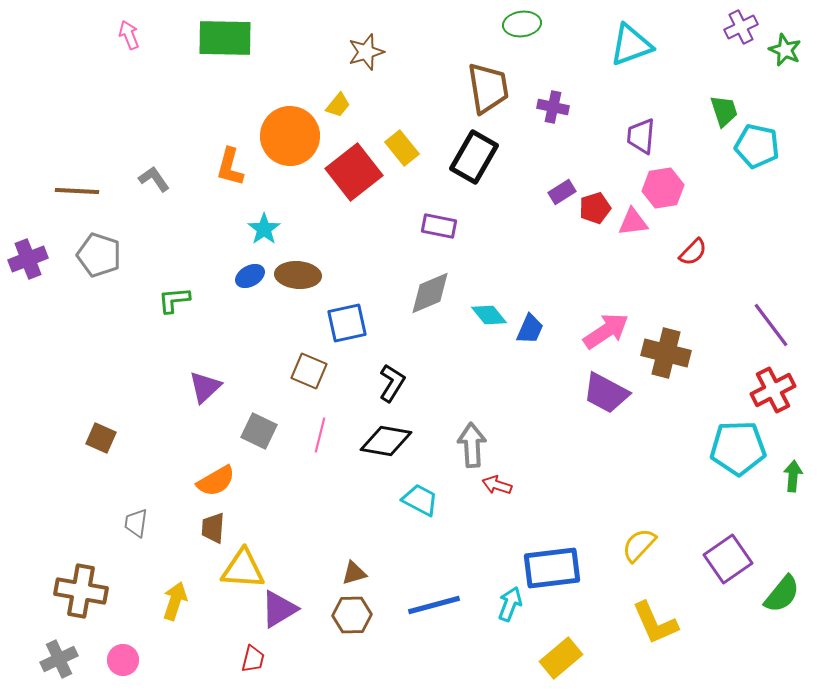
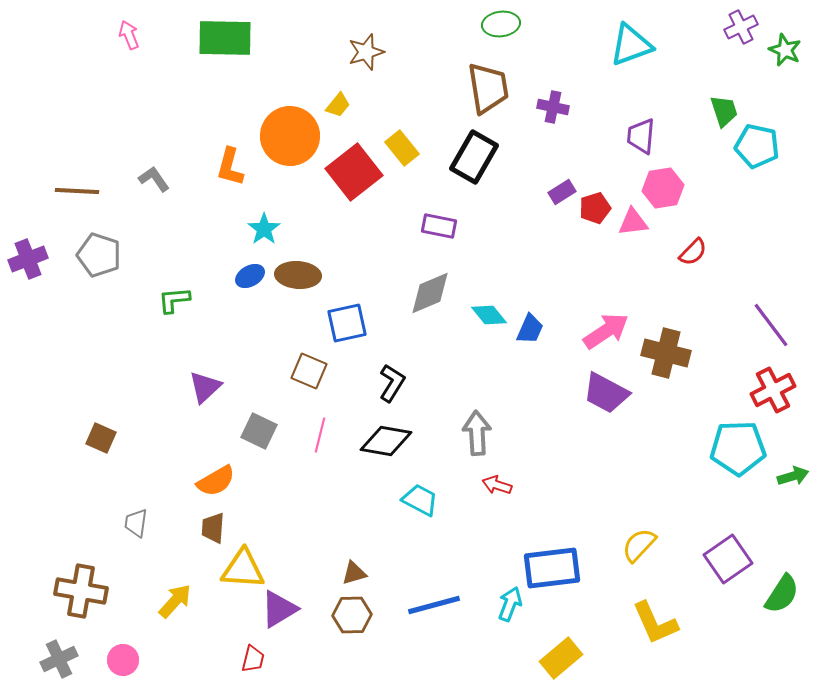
green ellipse at (522, 24): moved 21 px left
gray arrow at (472, 445): moved 5 px right, 12 px up
green arrow at (793, 476): rotated 68 degrees clockwise
green semicircle at (782, 594): rotated 6 degrees counterclockwise
yellow arrow at (175, 601): rotated 24 degrees clockwise
